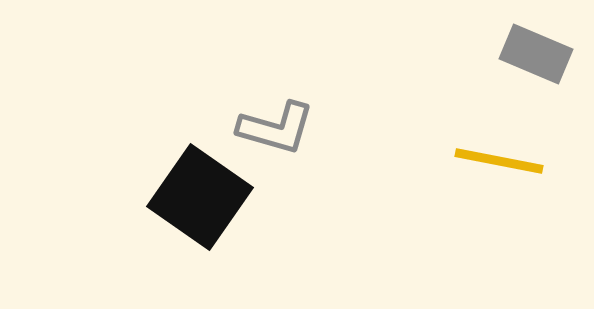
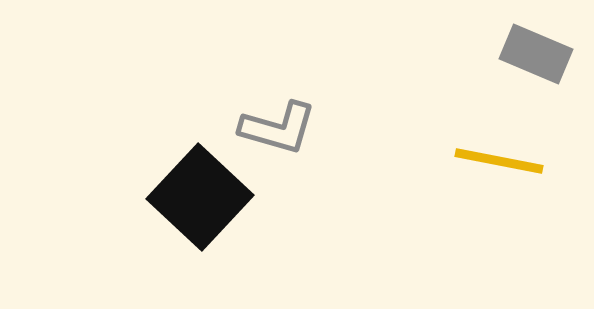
gray L-shape: moved 2 px right
black square: rotated 8 degrees clockwise
